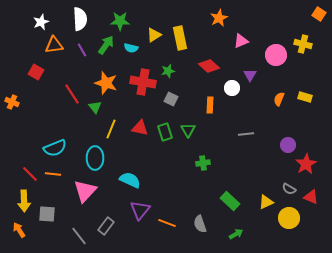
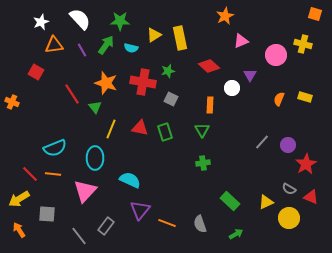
orange square at (319, 14): moved 4 px left; rotated 16 degrees counterclockwise
orange star at (219, 18): moved 6 px right, 2 px up
white semicircle at (80, 19): rotated 40 degrees counterclockwise
green triangle at (188, 130): moved 14 px right
gray line at (246, 134): moved 16 px right, 8 px down; rotated 42 degrees counterclockwise
yellow arrow at (24, 201): moved 5 px left, 2 px up; rotated 60 degrees clockwise
